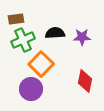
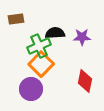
green cross: moved 16 px right, 6 px down
